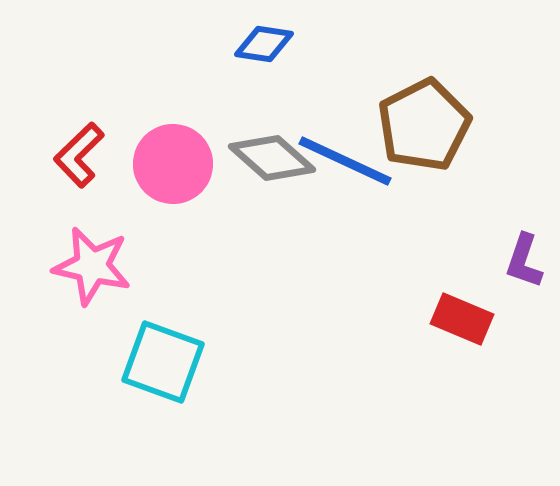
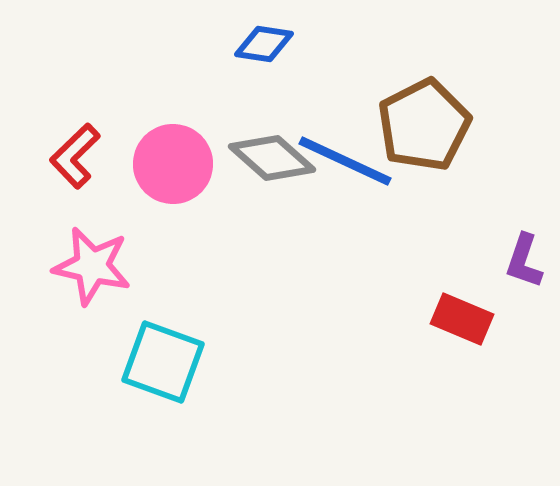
red L-shape: moved 4 px left, 1 px down
